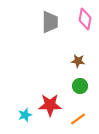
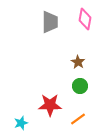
brown star: moved 1 px down; rotated 24 degrees clockwise
cyan star: moved 4 px left, 8 px down
